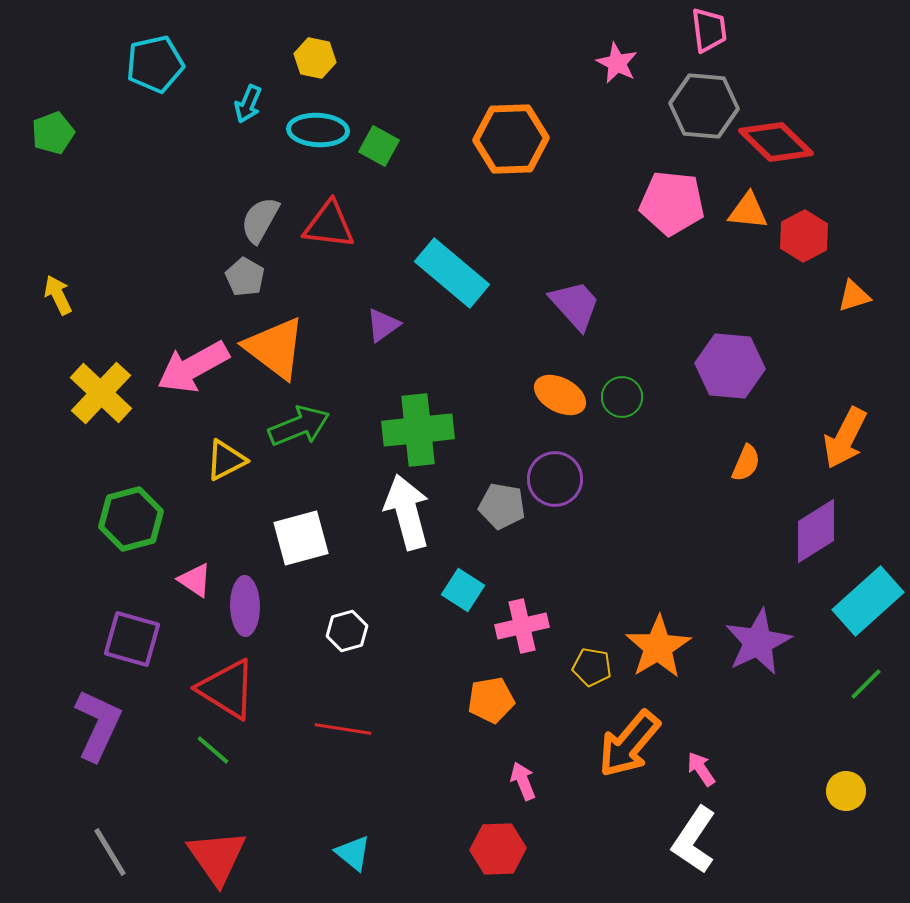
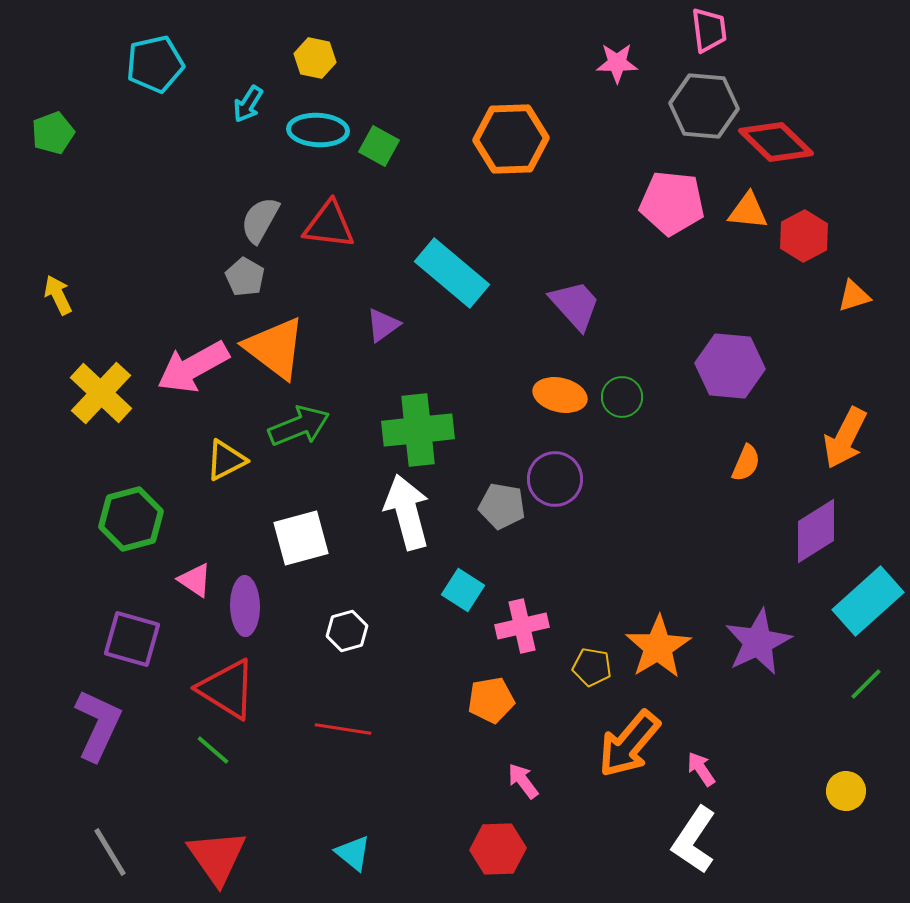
pink star at (617, 63): rotated 27 degrees counterclockwise
cyan arrow at (248, 104): rotated 9 degrees clockwise
orange ellipse at (560, 395): rotated 15 degrees counterclockwise
pink arrow at (523, 781): rotated 15 degrees counterclockwise
